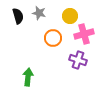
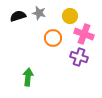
black semicircle: rotated 91 degrees counterclockwise
pink cross: rotated 36 degrees clockwise
purple cross: moved 1 px right, 3 px up
